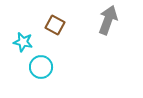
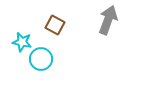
cyan star: moved 1 px left
cyan circle: moved 8 px up
